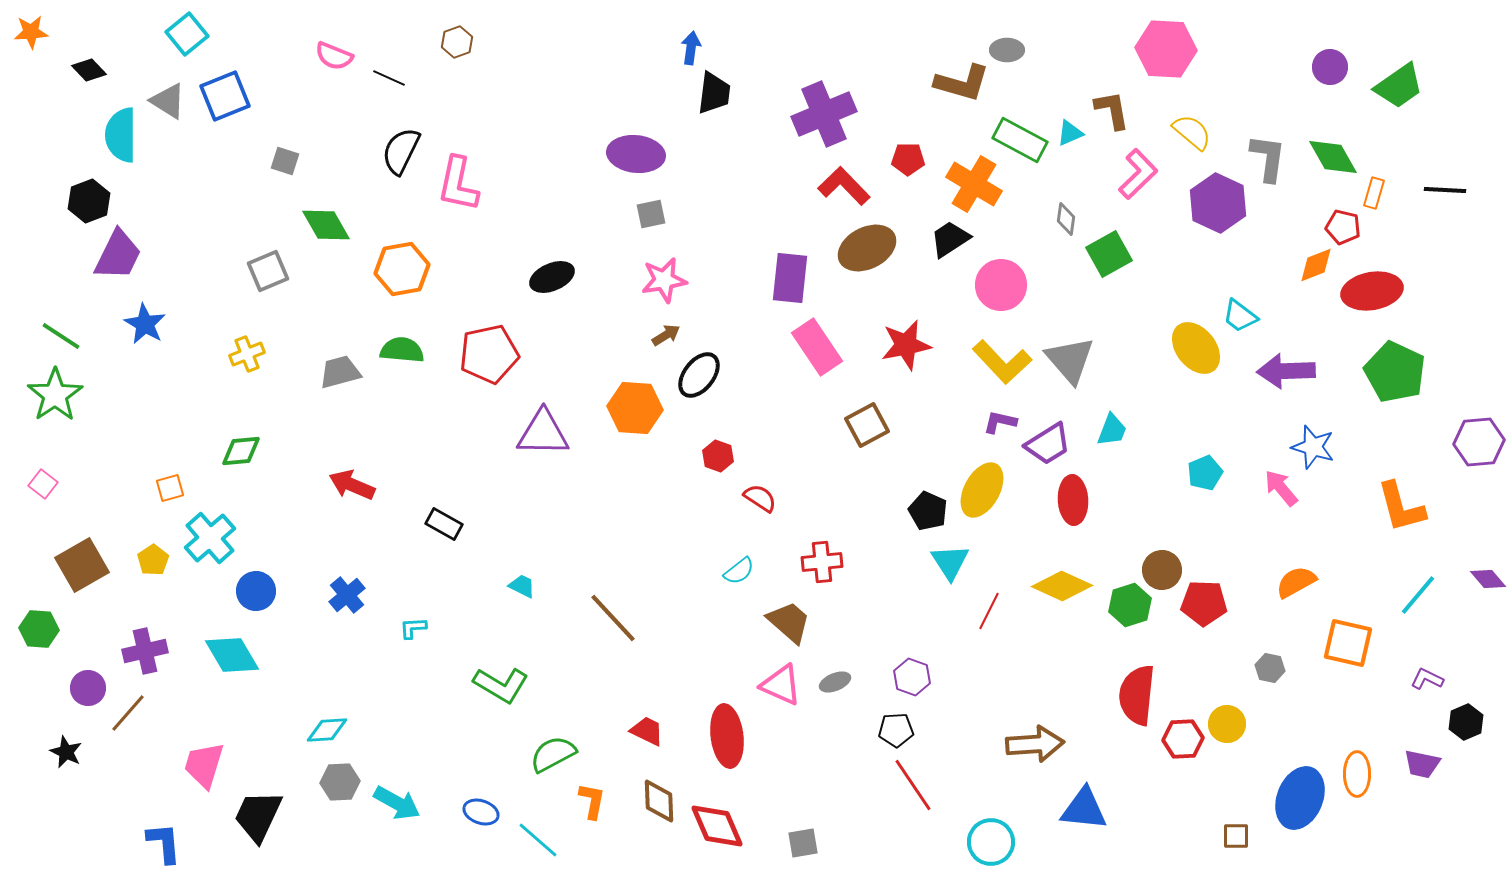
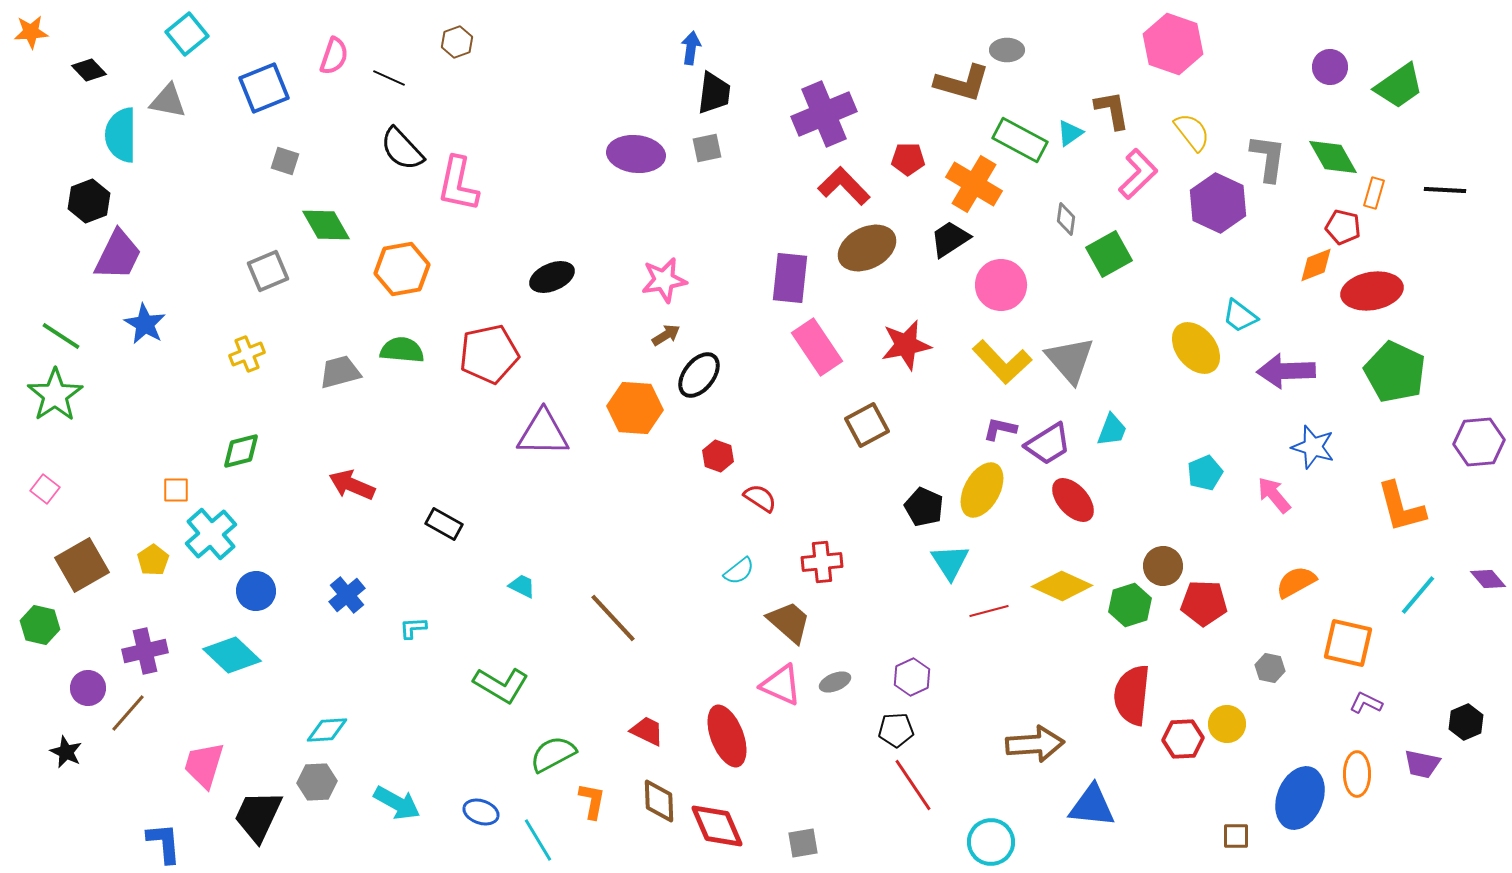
pink hexagon at (1166, 49): moved 7 px right, 5 px up; rotated 16 degrees clockwise
pink semicircle at (334, 56): rotated 93 degrees counterclockwise
blue square at (225, 96): moved 39 px right, 8 px up
gray triangle at (168, 101): rotated 21 degrees counterclockwise
yellow semicircle at (1192, 132): rotated 12 degrees clockwise
cyan triangle at (1070, 133): rotated 12 degrees counterclockwise
black semicircle at (401, 151): moved 1 px right, 2 px up; rotated 69 degrees counterclockwise
gray square at (651, 214): moved 56 px right, 66 px up
purple L-shape at (1000, 422): moved 7 px down
green diamond at (241, 451): rotated 9 degrees counterclockwise
pink square at (43, 484): moved 2 px right, 5 px down
orange square at (170, 488): moved 6 px right, 2 px down; rotated 16 degrees clockwise
pink arrow at (1281, 488): moved 7 px left, 7 px down
red ellipse at (1073, 500): rotated 39 degrees counterclockwise
black pentagon at (928, 511): moved 4 px left, 4 px up
cyan cross at (210, 538): moved 1 px right, 4 px up
brown circle at (1162, 570): moved 1 px right, 4 px up
red line at (989, 611): rotated 48 degrees clockwise
green hexagon at (39, 629): moved 1 px right, 4 px up; rotated 9 degrees clockwise
cyan diamond at (232, 655): rotated 16 degrees counterclockwise
purple hexagon at (912, 677): rotated 15 degrees clockwise
purple L-shape at (1427, 679): moved 61 px left, 24 px down
red semicircle at (1137, 695): moved 5 px left
red ellipse at (727, 736): rotated 14 degrees counterclockwise
gray hexagon at (340, 782): moved 23 px left
blue triangle at (1084, 809): moved 8 px right, 3 px up
cyan line at (538, 840): rotated 18 degrees clockwise
